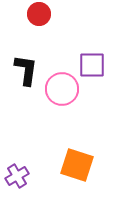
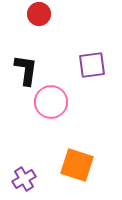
purple square: rotated 8 degrees counterclockwise
pink circle: moved 11 px left, 13 px down
purple cross: moved 7 px right, 3 px down
